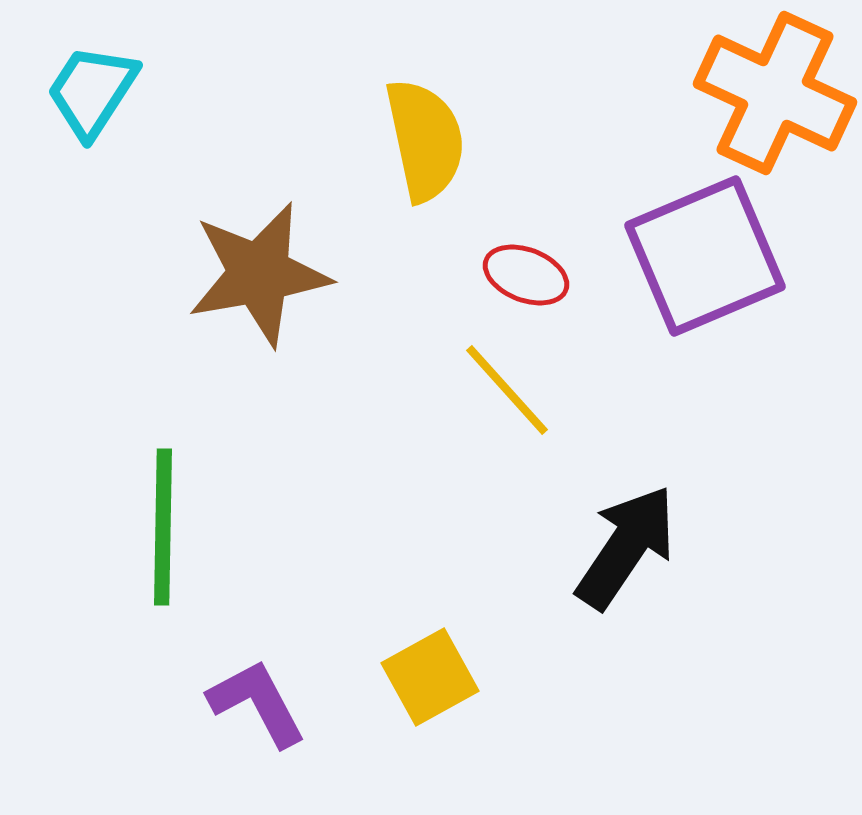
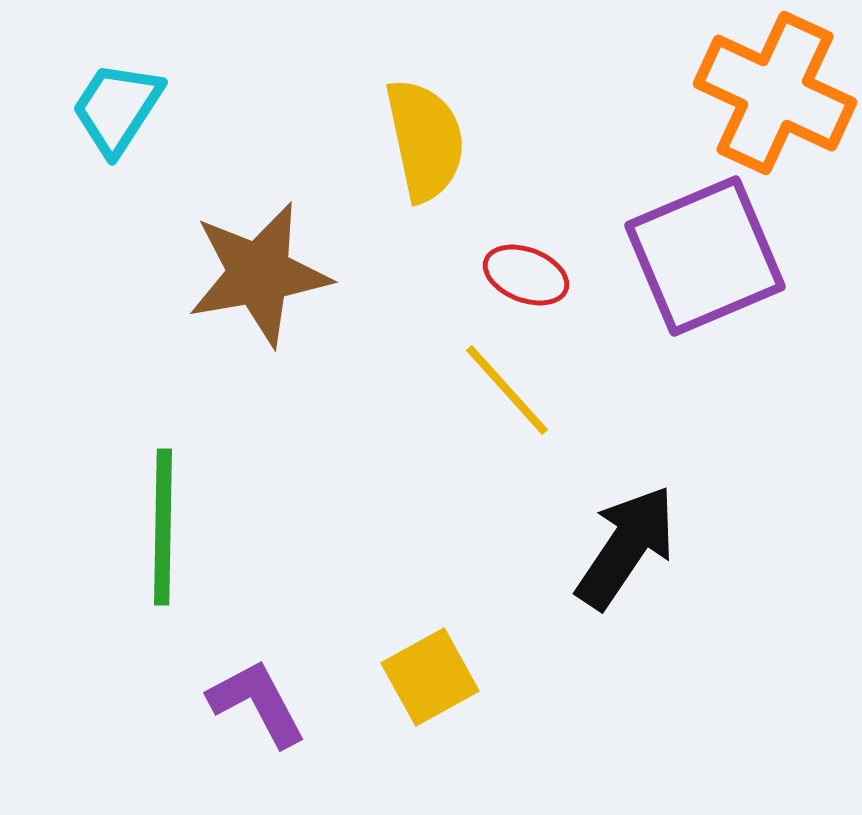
cyan trapezoid: moved 25 px right, 17 px down
